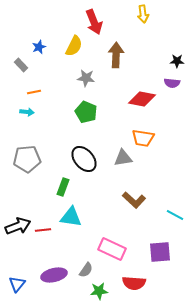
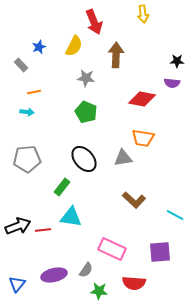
green rectangle: moved 1 px left; rotated 18 degrees clockwise
green star: rotated 12 degrees clockwise
